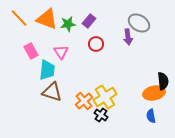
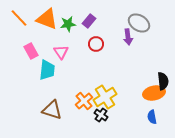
brown triangle: moved 18 px down
blue semicircle: moved 1 px right, 1 px down
